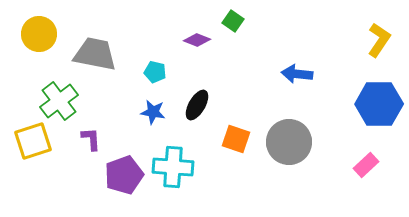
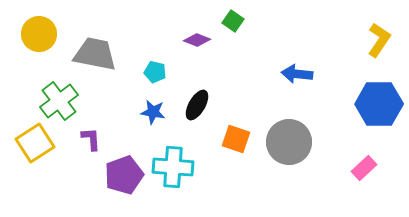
yellow square: moved 2 px right, 2 px down; rotated 15 degrees counterclockwise
pink rectangle: moved 2 px left, 3 px down
